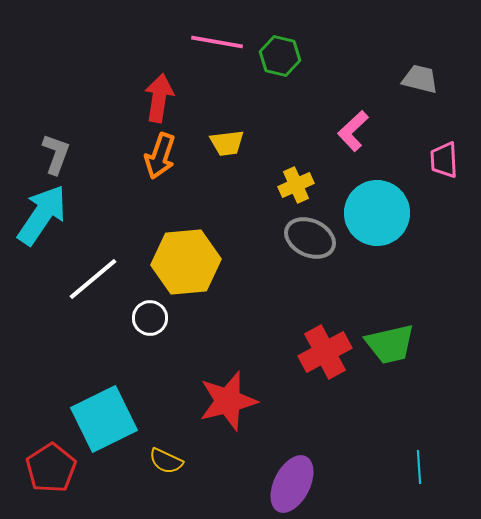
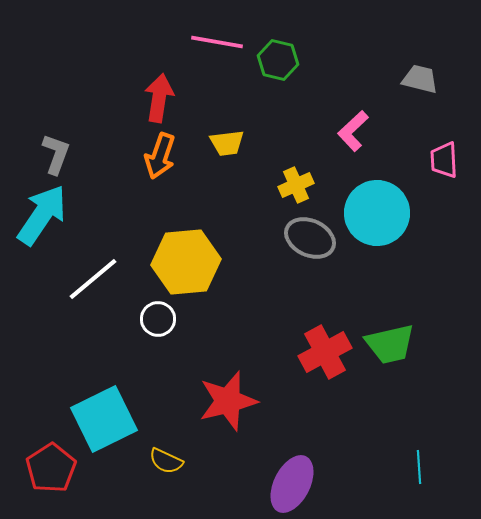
green hexagon: moved 2 px left, 4 px down
white circle: moved 8 px right, 1 px down
